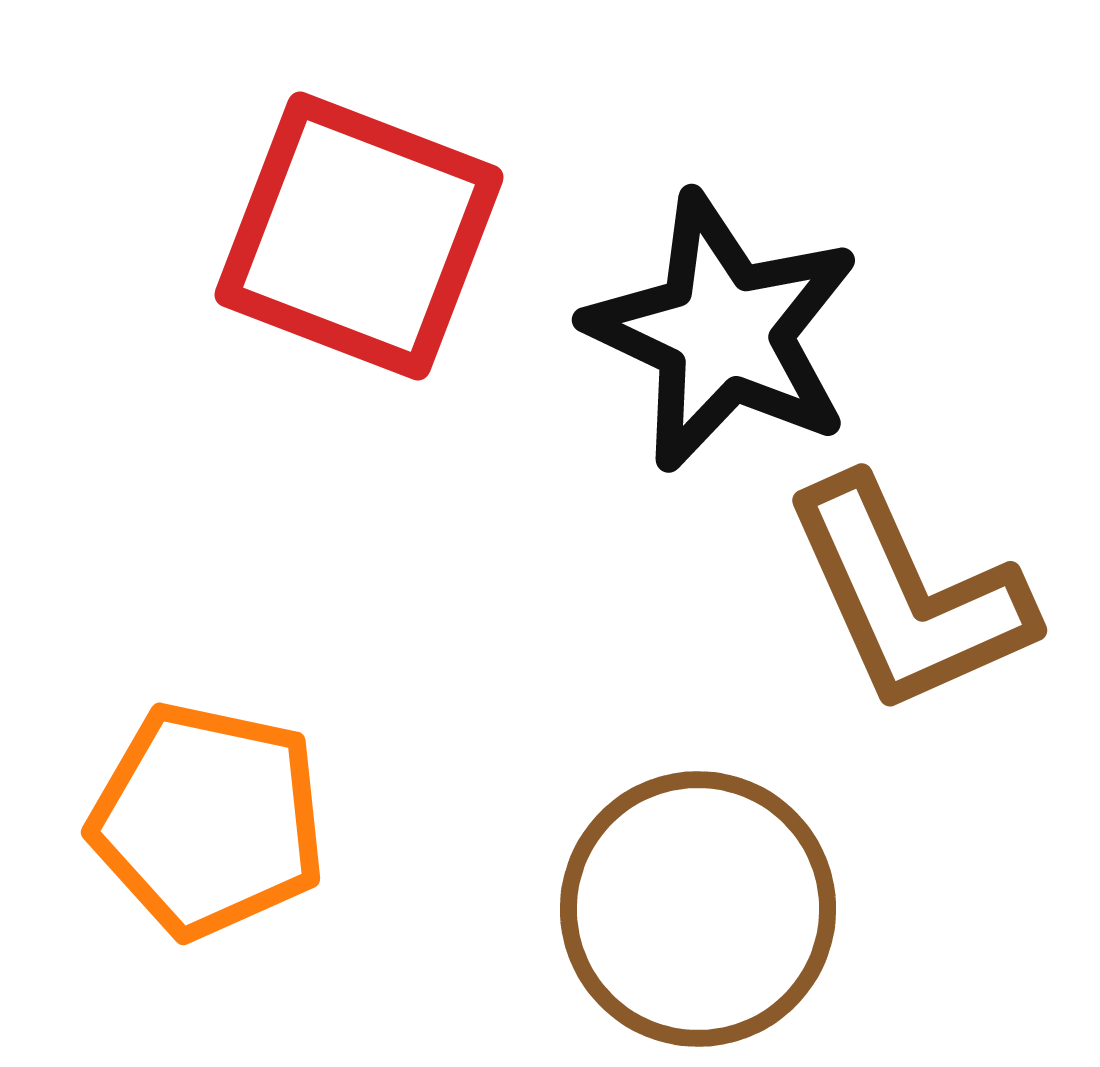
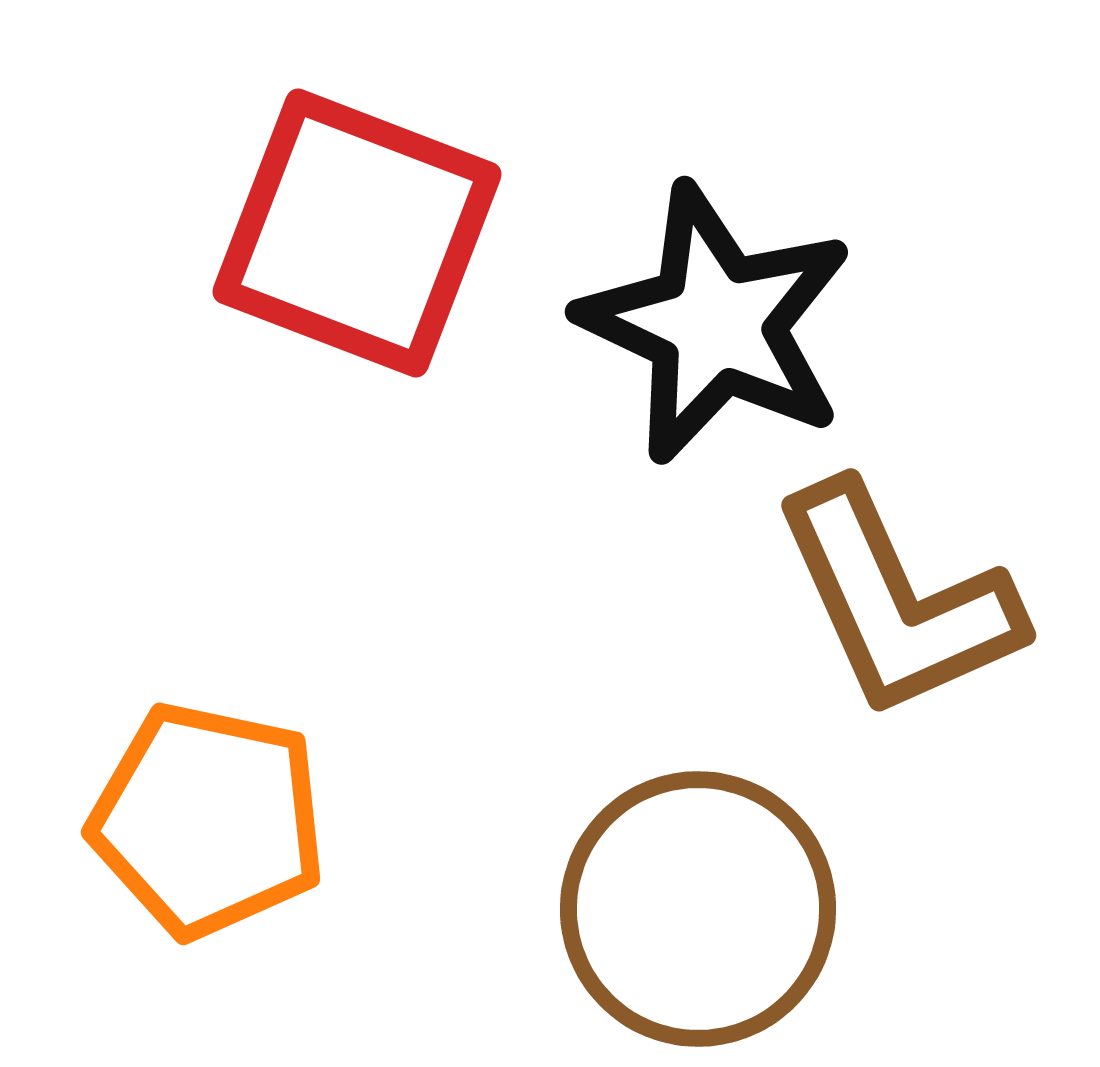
red square: moved 2 px left, 3 px up
black star: moved 7 px left, 8 px up
brown L-shape: moved 11 px left, 5 px down
